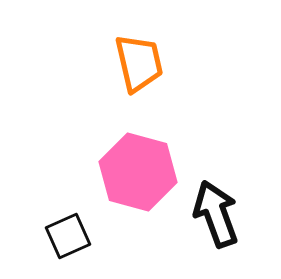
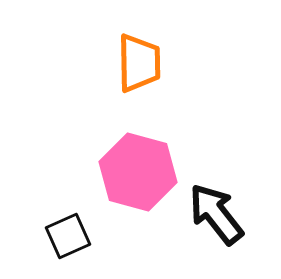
orange trapezoid: rotated 12 degrees clockwise
black arrow: rotated 18 degrees counterclockwise
